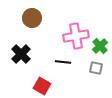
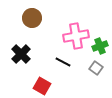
green cross: rotated 21 degrees clockwise
black line: rotated 21 degrees clockwise
gray square: rotated 24 degrees clockwise
